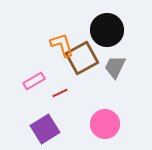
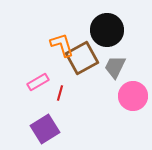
pink rectangle: moved 4 px right, 1 px down
red line: rotated 49 degrees counterclockwise
pink circle: moved 28 px right, 28 px up
